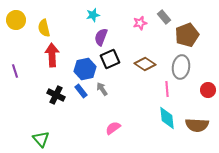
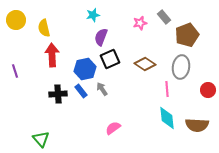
black cross: moved 2 px right, 1 px up; rotated 30 degrees counterclockwise
